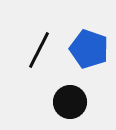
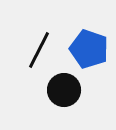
black circle: moved 6 px left, 12 px up
